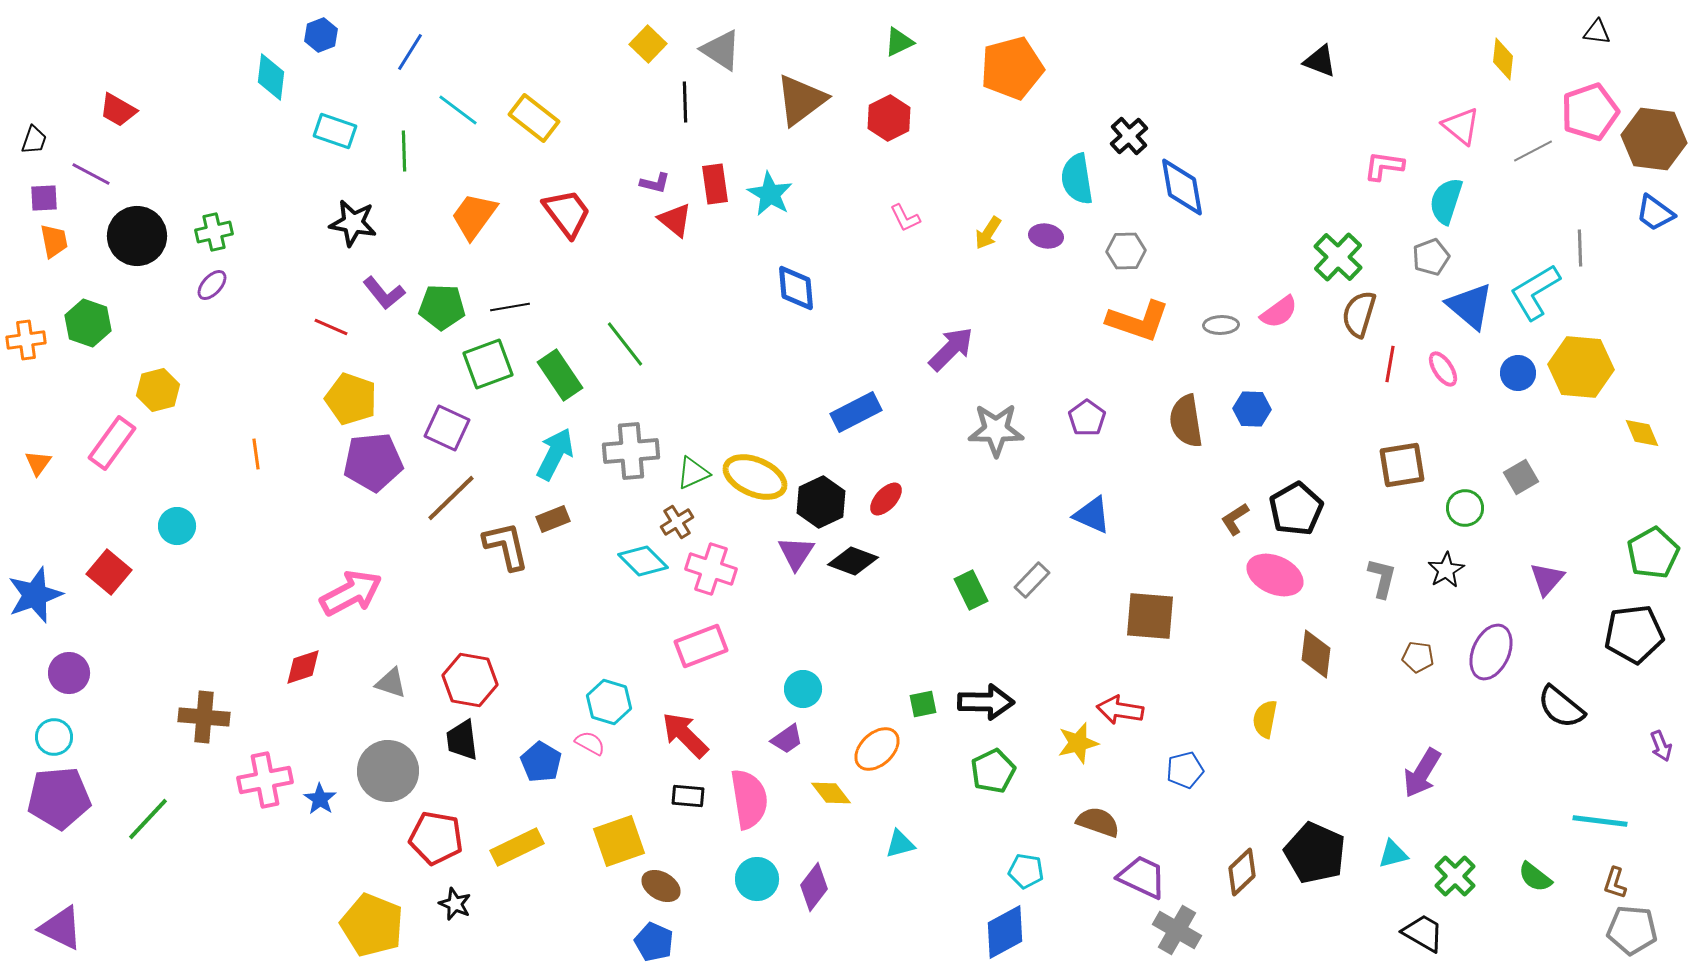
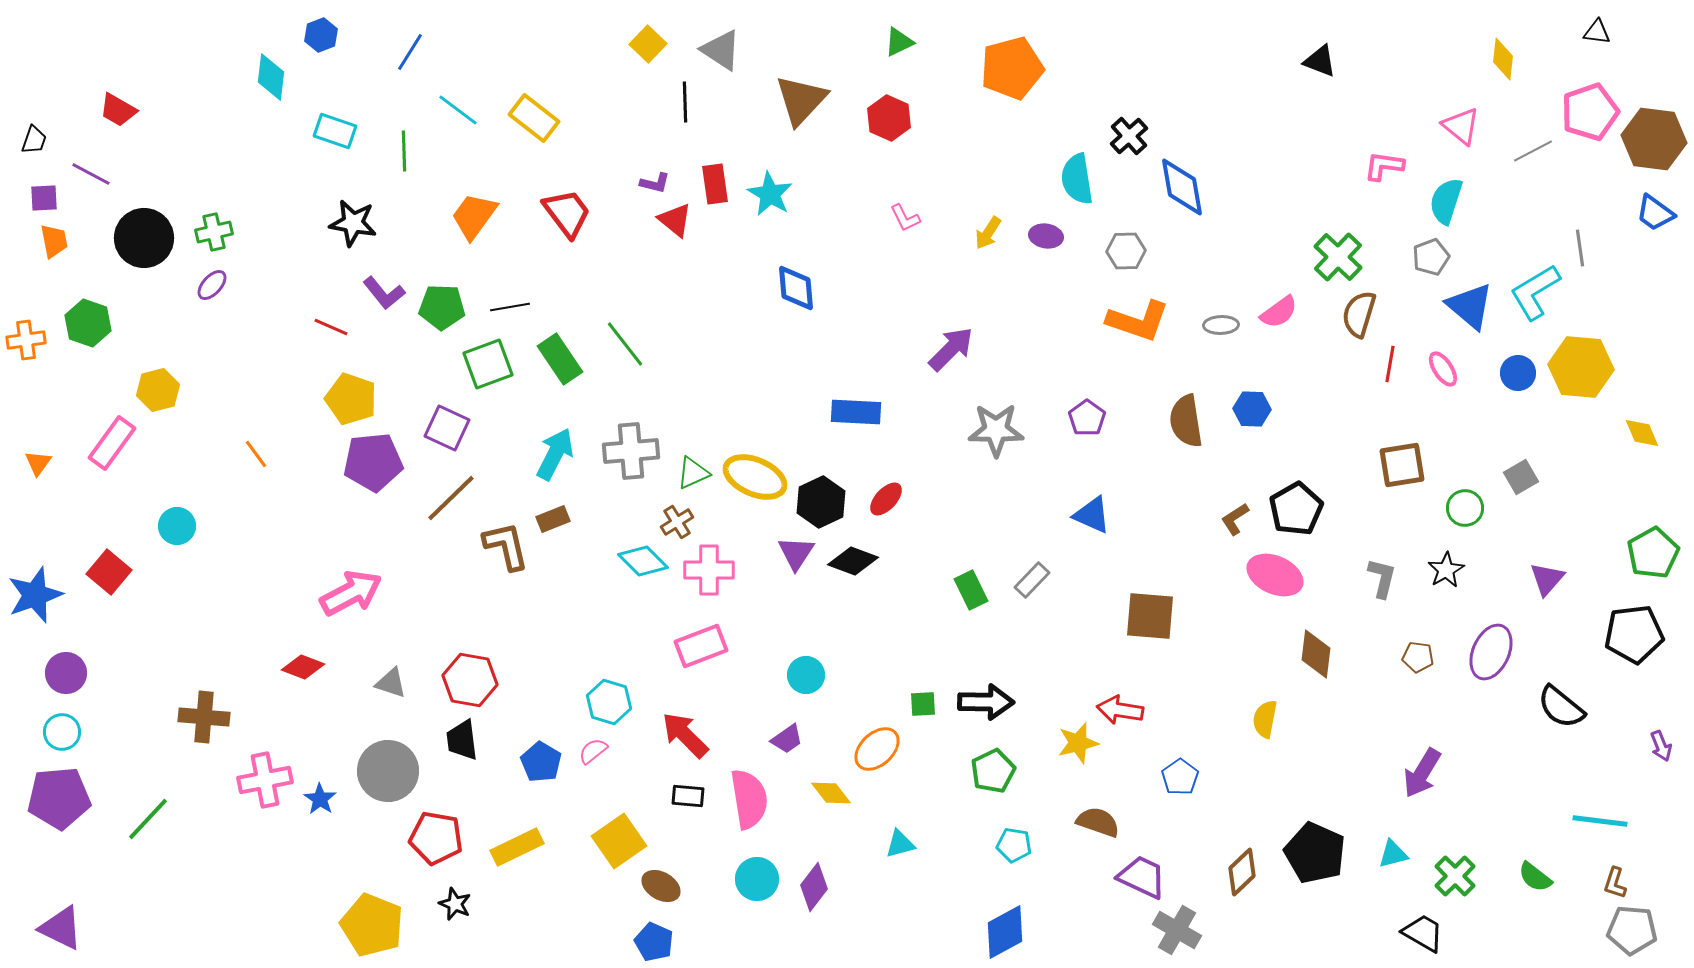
brown triangle at (801, 100): rotated 10 degrees counterclockwise
red hexagon at (889, 118): rotated 9 degrees counterclockwise
black circle at (137, 236): moved 7 px right, 2 px down
gray line at (1580, 248): rotated 6 degrees counterclockwise
green rectangle at (560, 375): moved 16 px up
blue rectangle at (856, 412): rotated 30 degrees clockwise
orange line at (256, 454): rotated 28 degrees counterclockwise
pink cross at (711, 569): moved 2 px left, 1 px down; rotated 18 degrees counterclockwise
red diamond at (303, 667): rotated 39 degrees clockwise
purple circle at (69, 673): moved 3 px left
cyan circle at (803, 689): moved 3 px right, 14 px up
green square at (923, 704): rotated 8 degrees clockwise
cyan circle at (54, 737): moved 8 px right, 5 px up
pink semicircle at (590, 743): moved 3 px right, 8 px down; rotated 68 degrees counterclockwise
blue pentagon at (1185, 770): moved 5 px left, 7 px down; rotated 21 degrees counterclockwise
yellow square at (619, 841): rotated 16 degrees counterclockwise
cyan pentagon at (1026, 871): moved 12 px left, 26 px up
